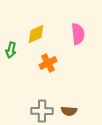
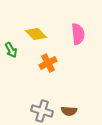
yellow diamond: rotated 70 degrees clockwise
green arrow: rotated 42 degrees counterclockwise
gray cross: rotated 15 degrees clockwise
